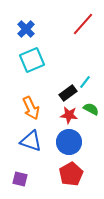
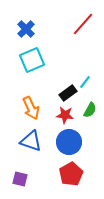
green semicircle: moved 1 px left, 1 px down; rotated 91 degrees clockwise
red star: moved 4 px left
